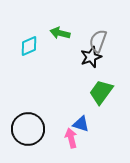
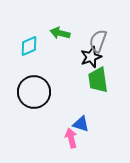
green trapezoid: moved 3 px left, 12 px up; rotated 44 degrees counterclockwise
black circle: moved 6 px right, 37 px up
